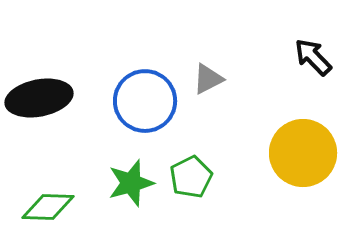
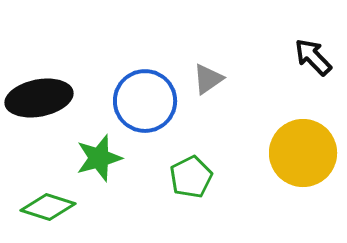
gray triangle: rotated 8 degrees counterclockwise
green star: moved 32 px left, 25 px up
green diamond: rotated 16 degrees clockwise
